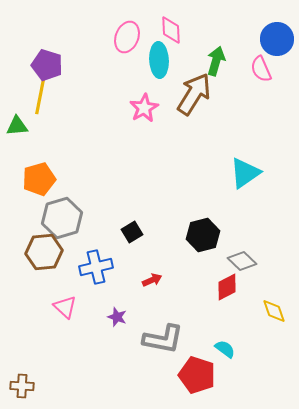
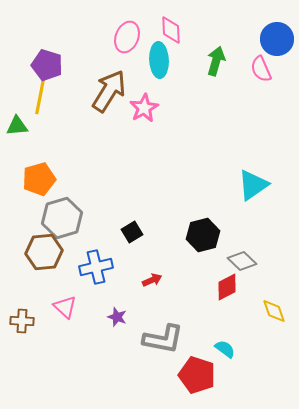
brown arrow: moved 85 px left, 3 px up
cyan triangle: moved 8 px right, 12 px down
brown cross: moved 65 px up
